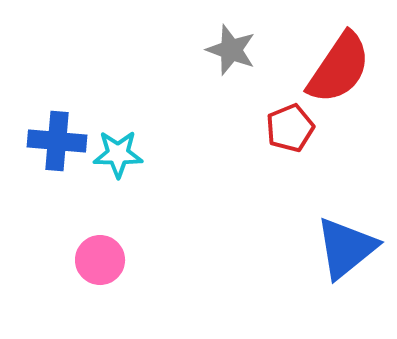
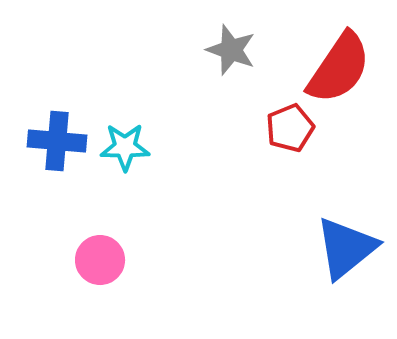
cyan star: moved 7 px right, 7 px up
